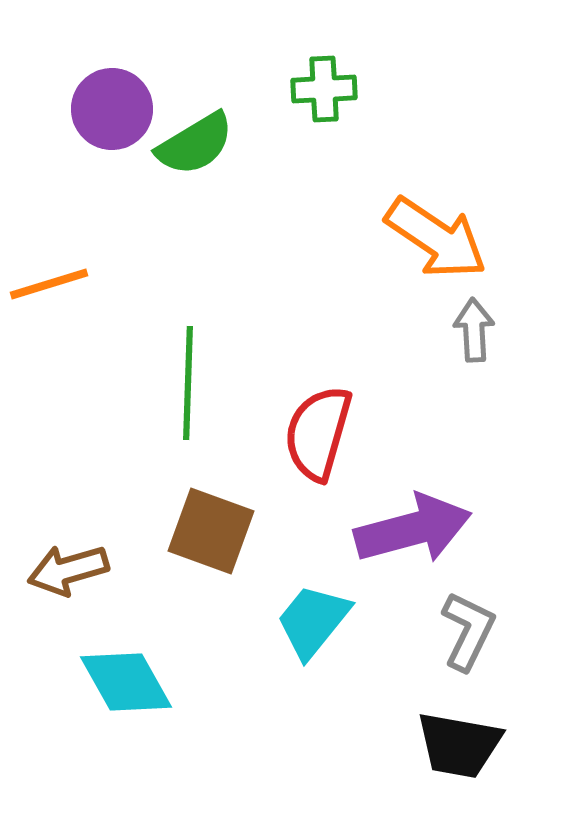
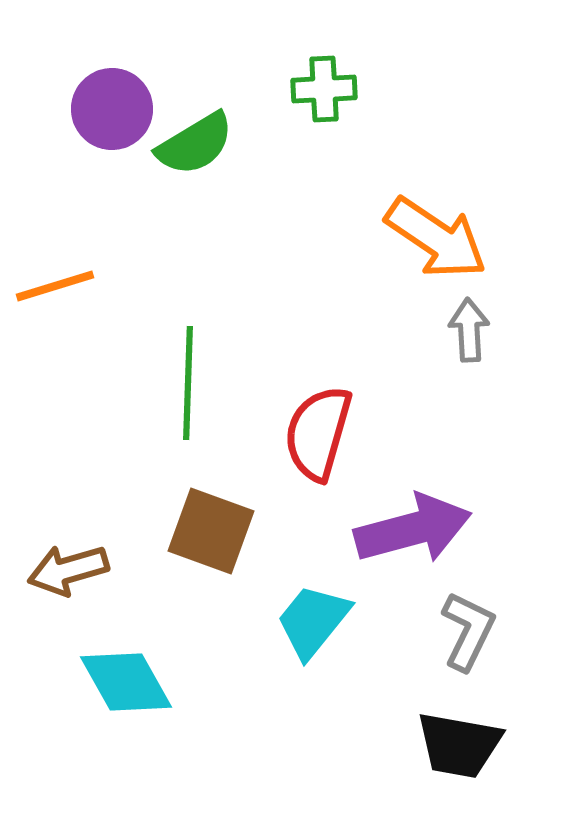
orange line: moved 6 px right, 2 px down
gray arrow: moved 5 px left
